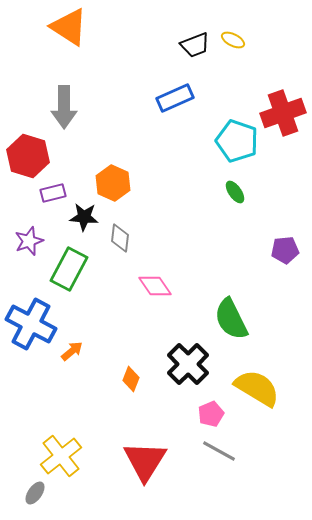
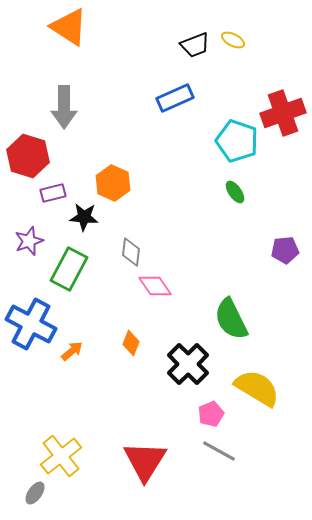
gray diamond: moved 11 px right, 14 px down
orange diamond: moved 36 px up
